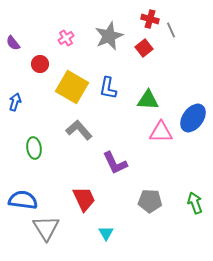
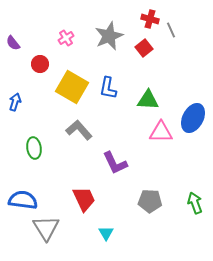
blue ellipse: rotated 8 degrees counterclockwise
